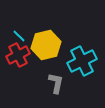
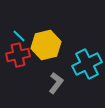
red cross: rotated 15 degrees clockwise
cyan cross: moved 5 px right, 3 px down
gray L-shape: rotated 25 degrees clockwise
